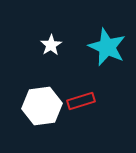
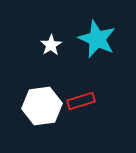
cyan star: moved 10 px left, 8 px up
